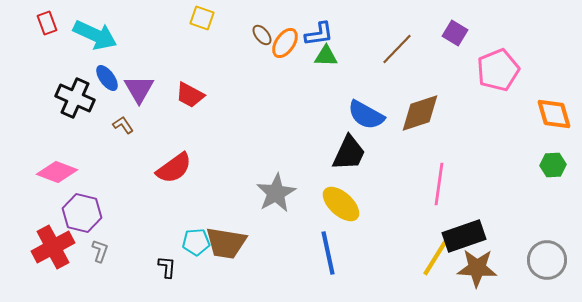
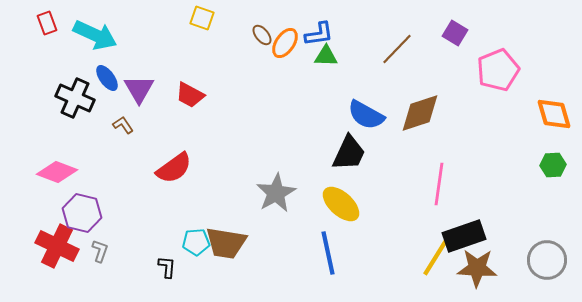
red cross: moved 4 px right, 1 px up; rotated 36 degrees counterclockwise
